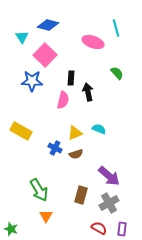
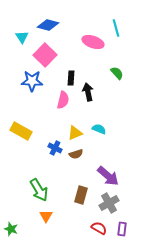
purple arrow: moved 1 px left
